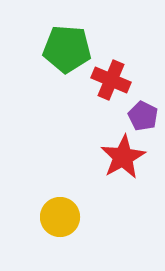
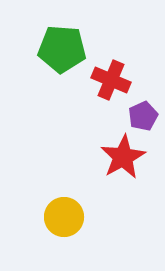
green pentagon: moved 5 px left
purple pentagon: rotated 20 degrees clockwise
yellow circle: moved 4 px right
